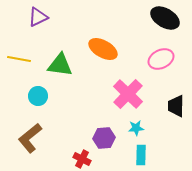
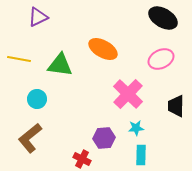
black ellipse: moved 2 px left
cyan circle: moved 1 px left, 3 px down
